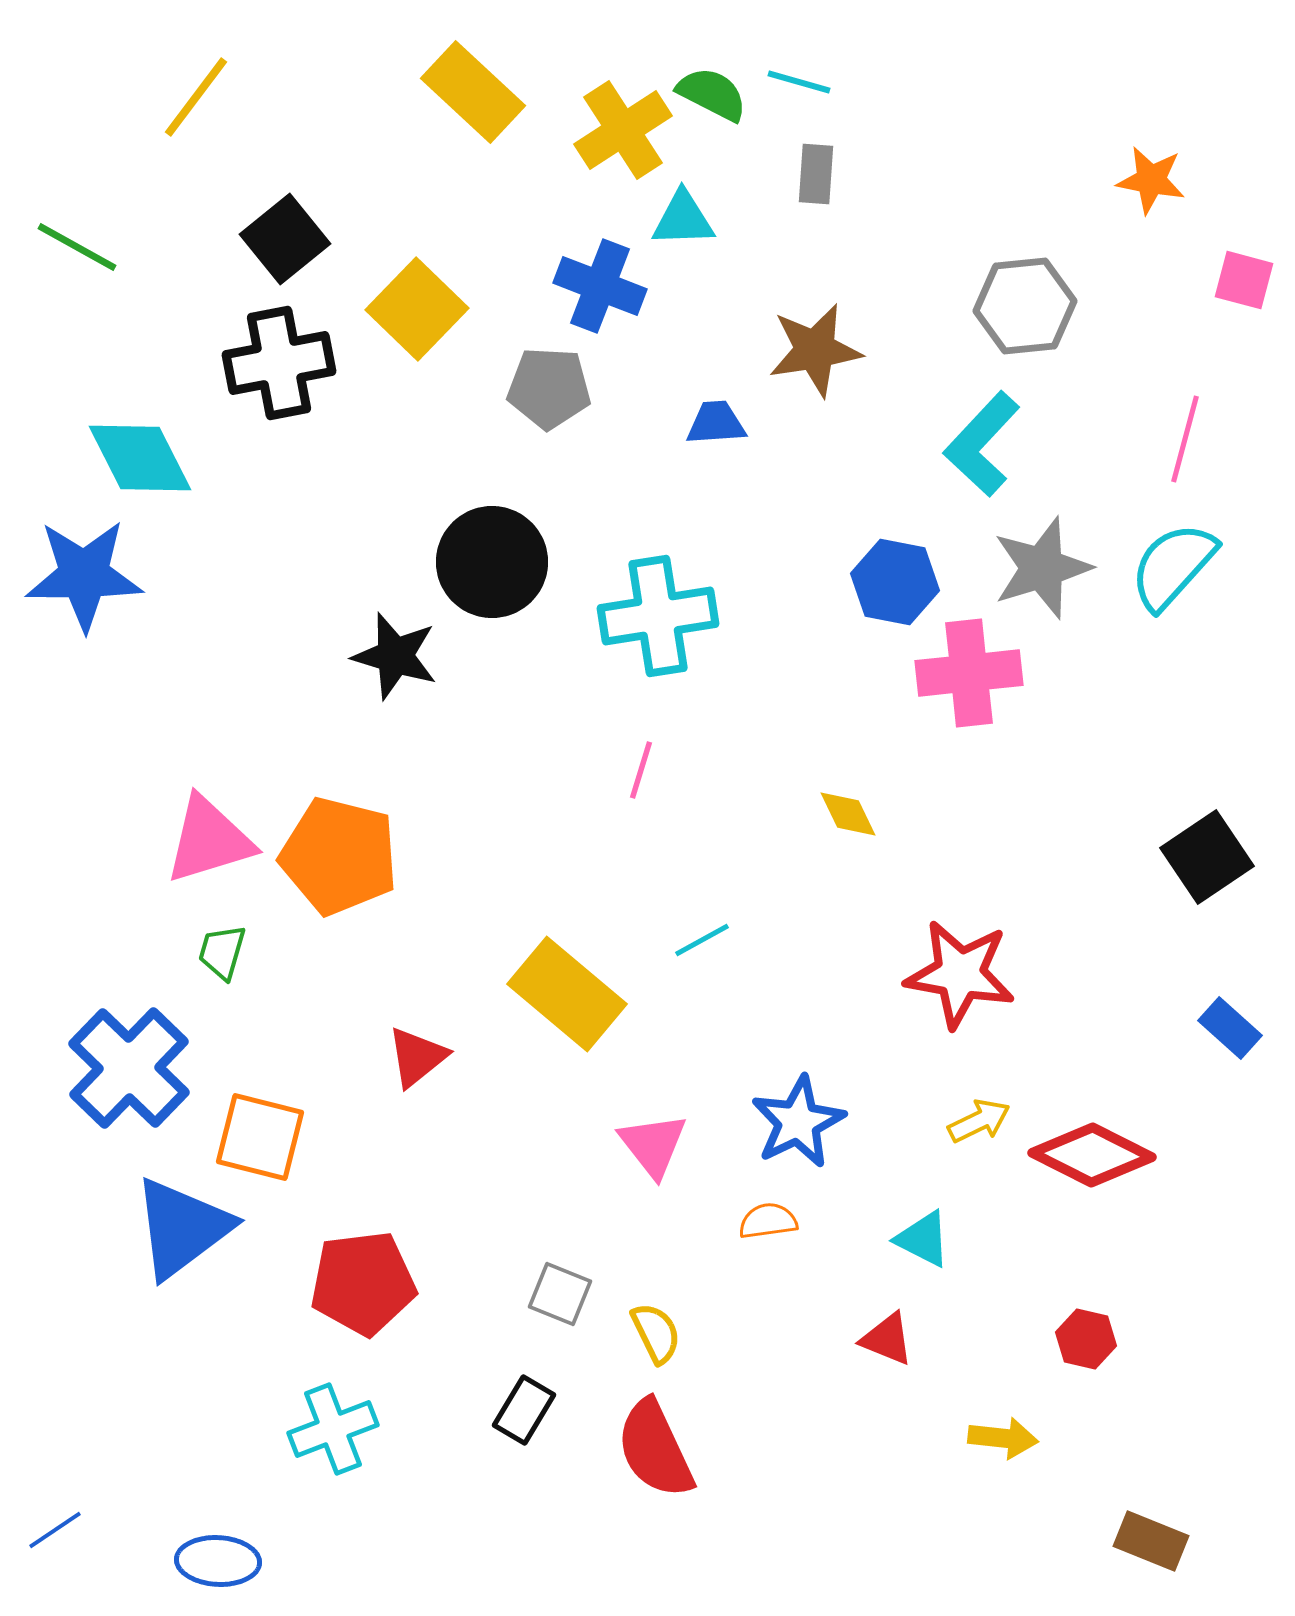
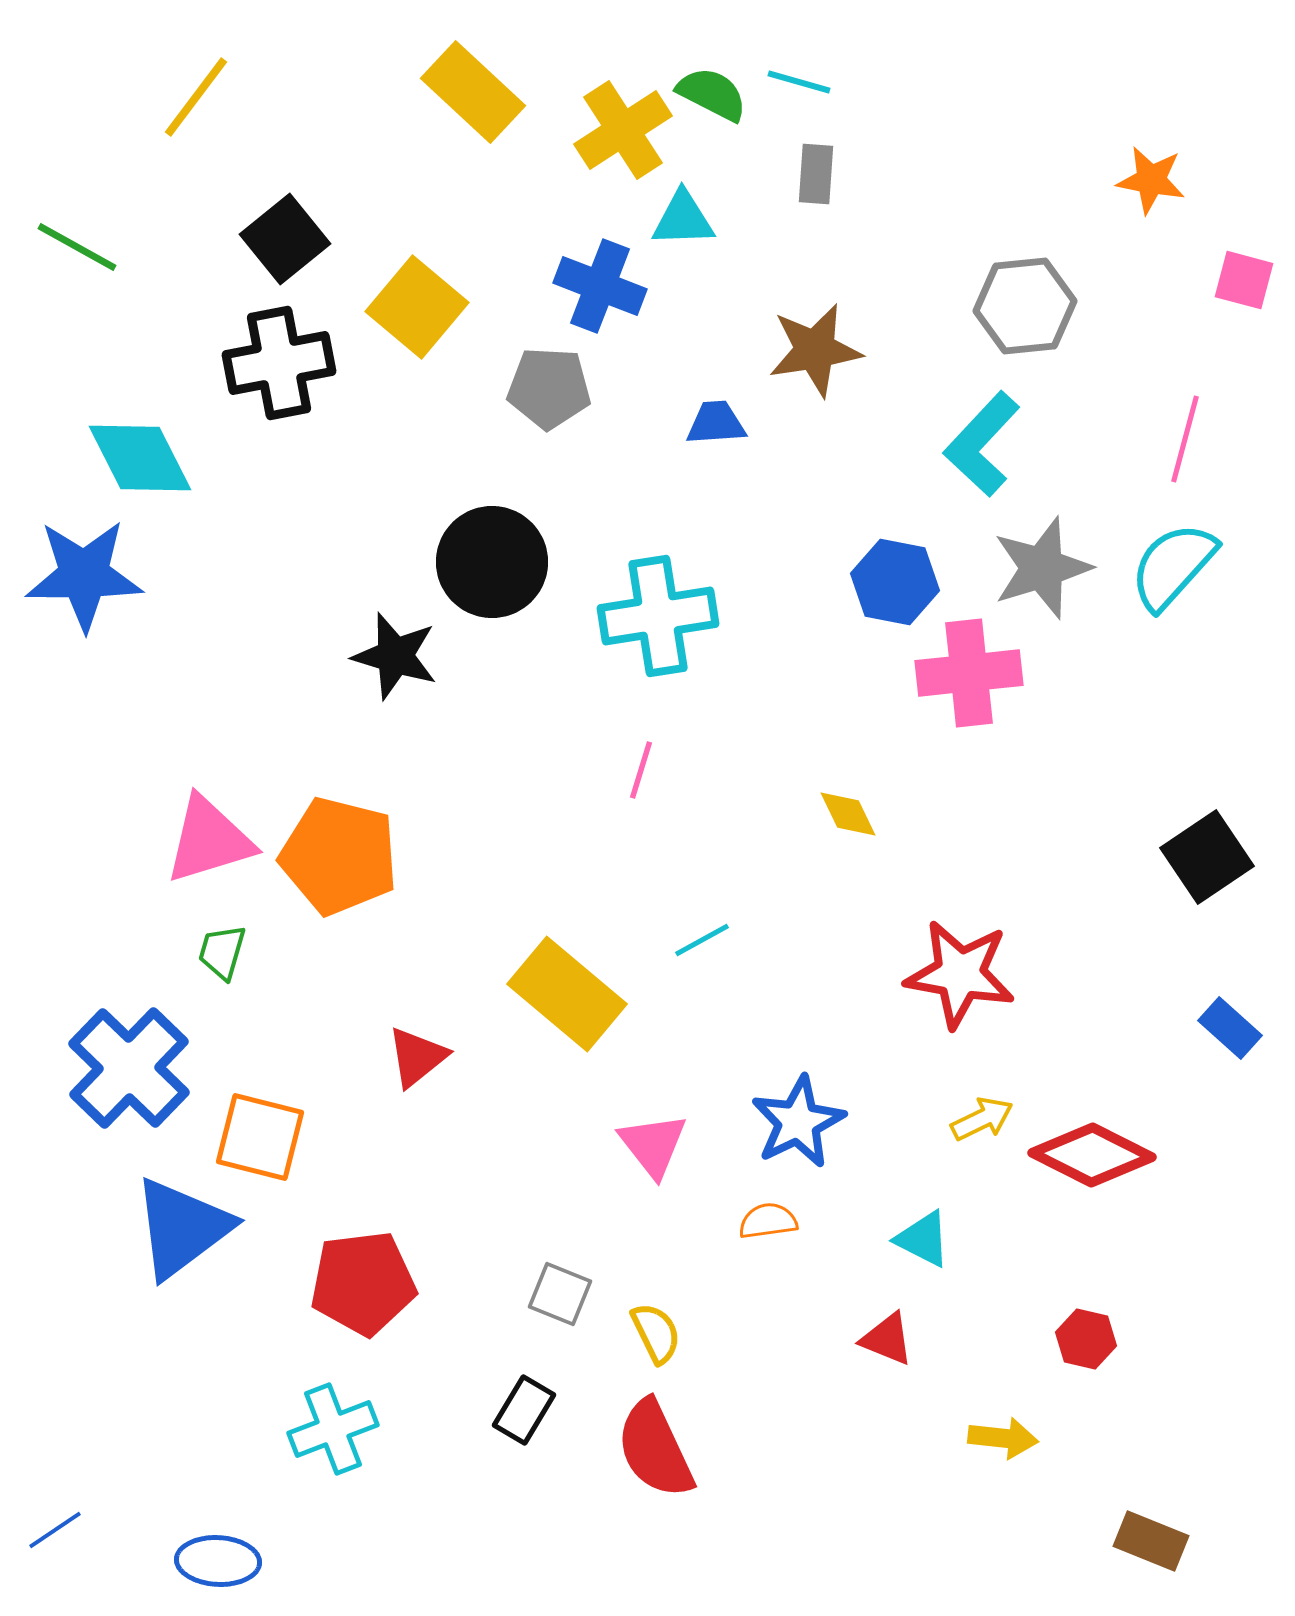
yellow square at (417, 309): moved 2 px up; rotated 4 degrees counterclockwise
yellow arrow at (979, 1121): moved 3 px right, 2 px up
